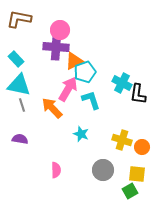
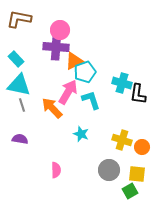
cyan cross: rotated 12 degrees counterclockwise
pink arrow: moved 3 px down
gray circle: moved 6 px right
